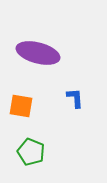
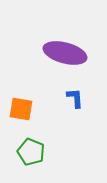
purple ellipse: moved 27 px right
orange square: moved 3 px down
